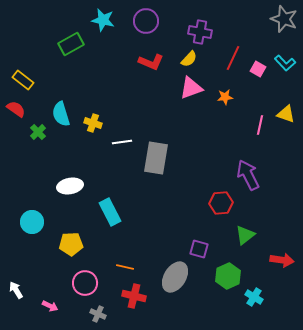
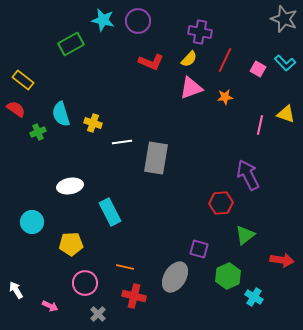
purple circle: moved 8 px left
red line: moved 8 px left, 2 px down
green cross: rotated 21 degrees clockwise
gray cross: rotated 21 degrees clockwise
